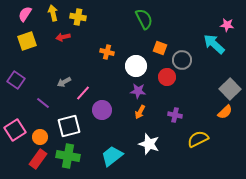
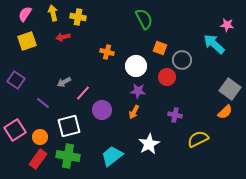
gray square: rotated 10 degrees counterclockwise
orange arrow: moved 6 px left
white star: rotated 25 degrees clockwise
